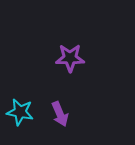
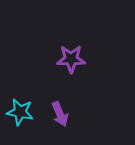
purple star: moved 1 px right, 1 px down
